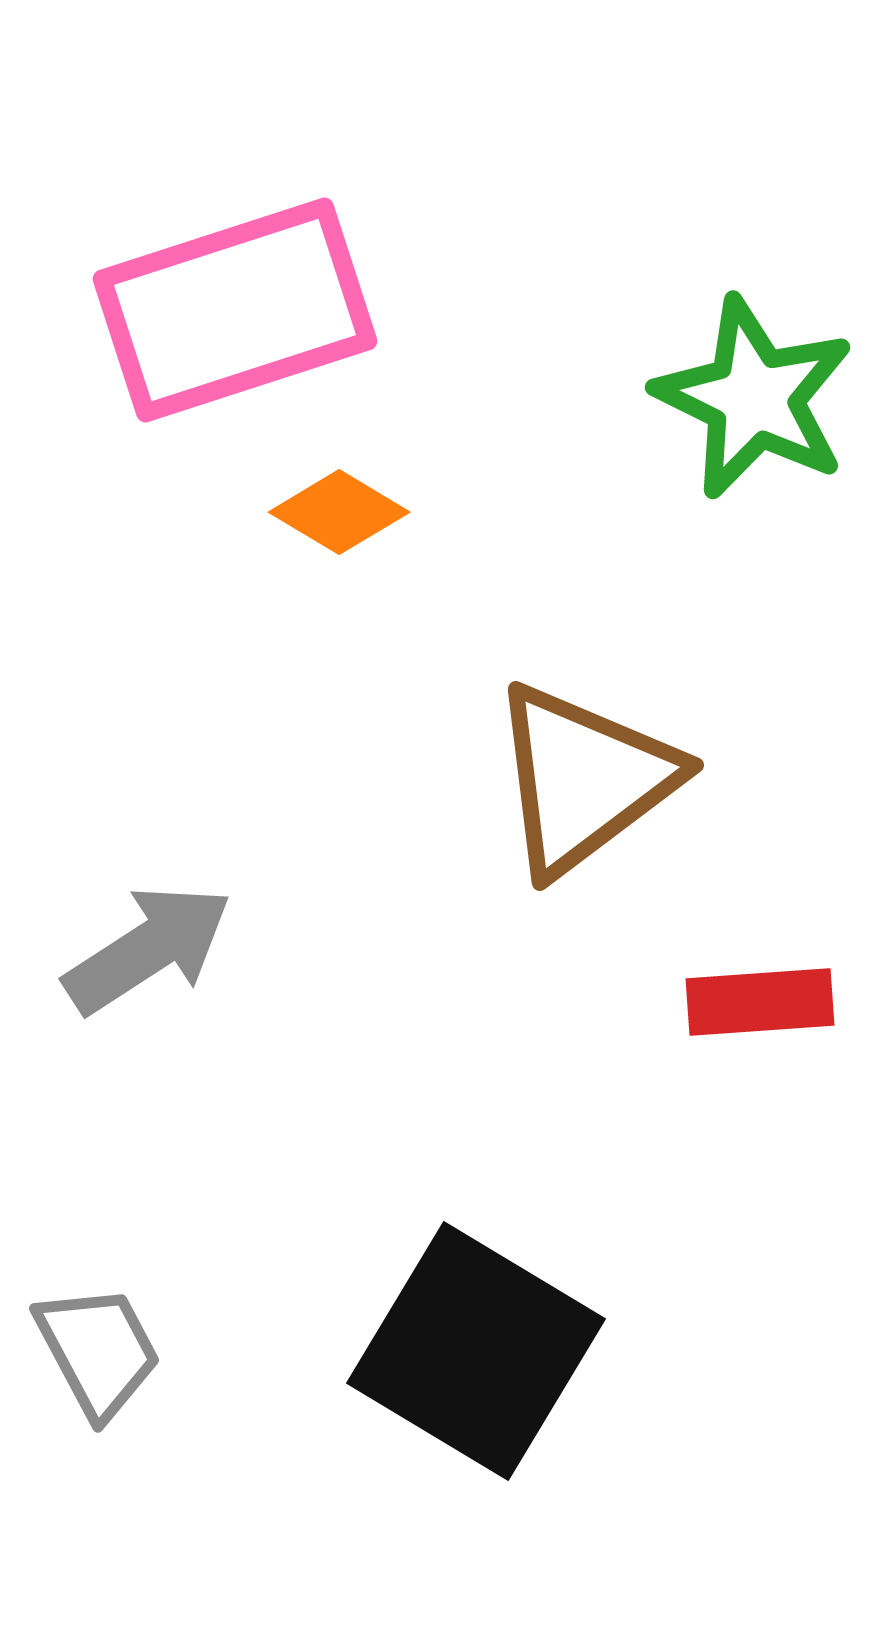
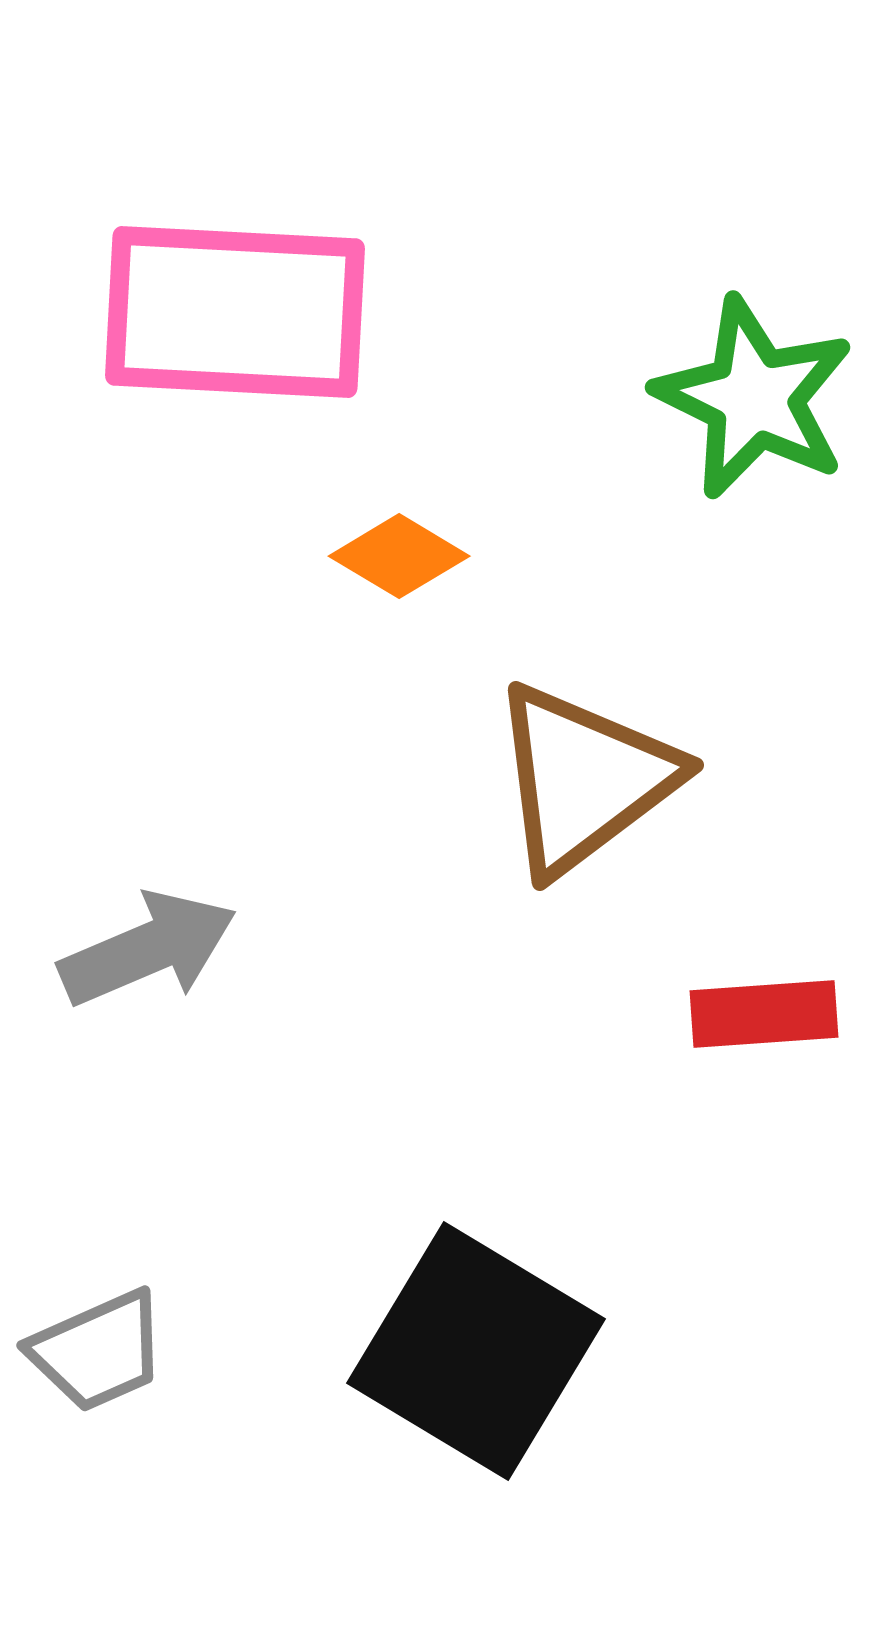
pink rectangle: moved 2 px down; rotated 21 degrees clockwise
orange diamond: moved 60 px right, 44 px down
gray arrow: rotated 10 degrees clockwise
red rectangle: moved 4 px right, 12 px down
gray trapezoid: rotated 94 degrees clockwise
